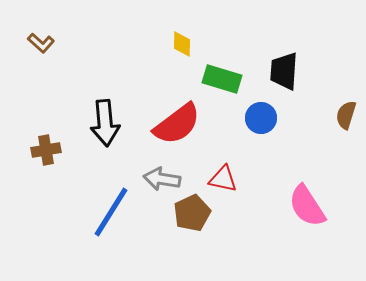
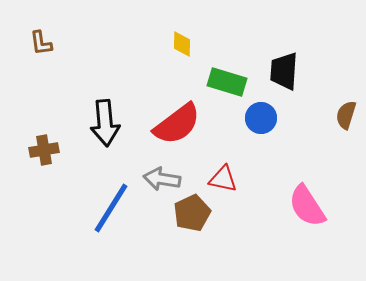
brown L-shape: rotated 40 degrees clockwise
green rectangle: moved 5 px right, 3 px down
brown cross: moved 2 px left
blue line: moved 4 px up
